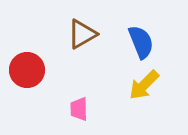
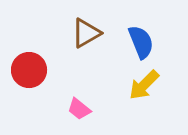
brown triangle: moved 4 px right, 1 px up
red circle: moved 2 px right
pink trapezoid: rotated 50 degrees counterclockwise
